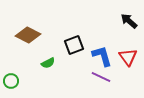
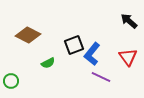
blue L-shape: moved 10 px left, 2 px up; rotated 125 degrees counterclockwise
